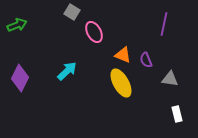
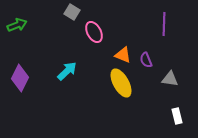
purple line: rotated 10 degrees counterclockwise
white rectangle: moved 2 px down
